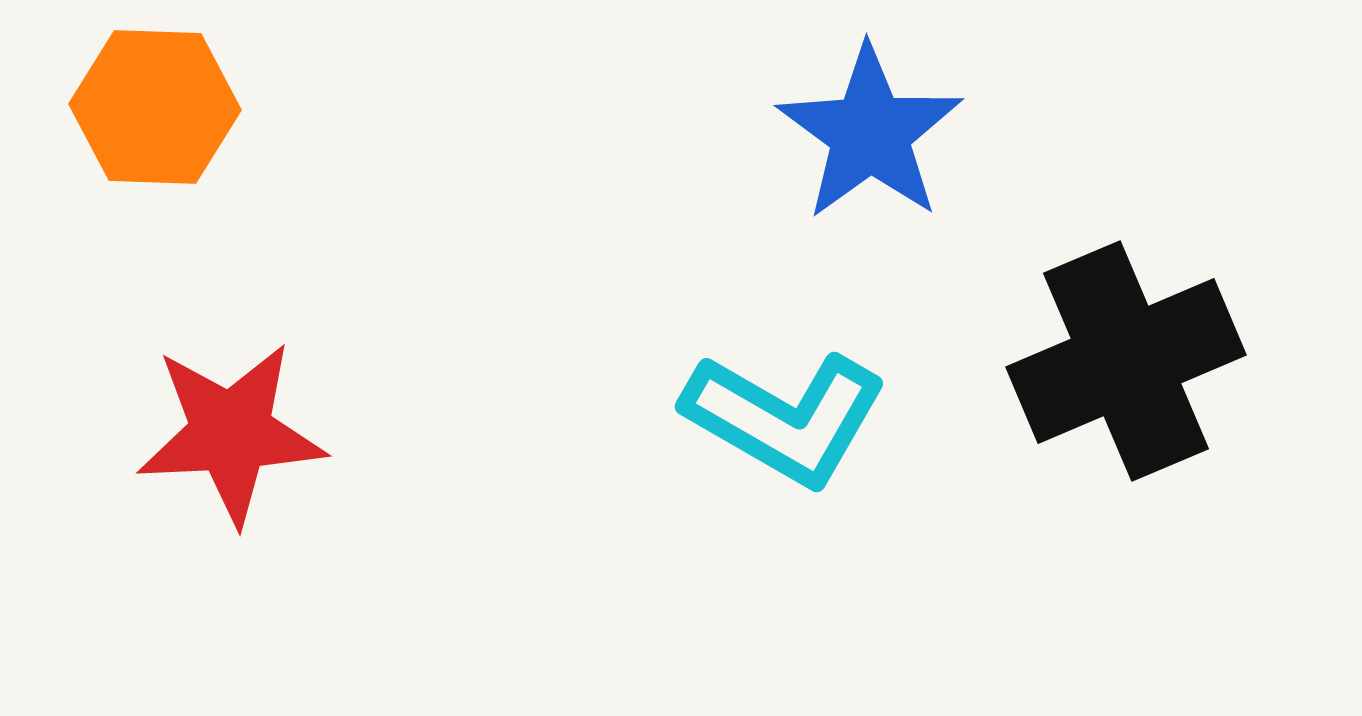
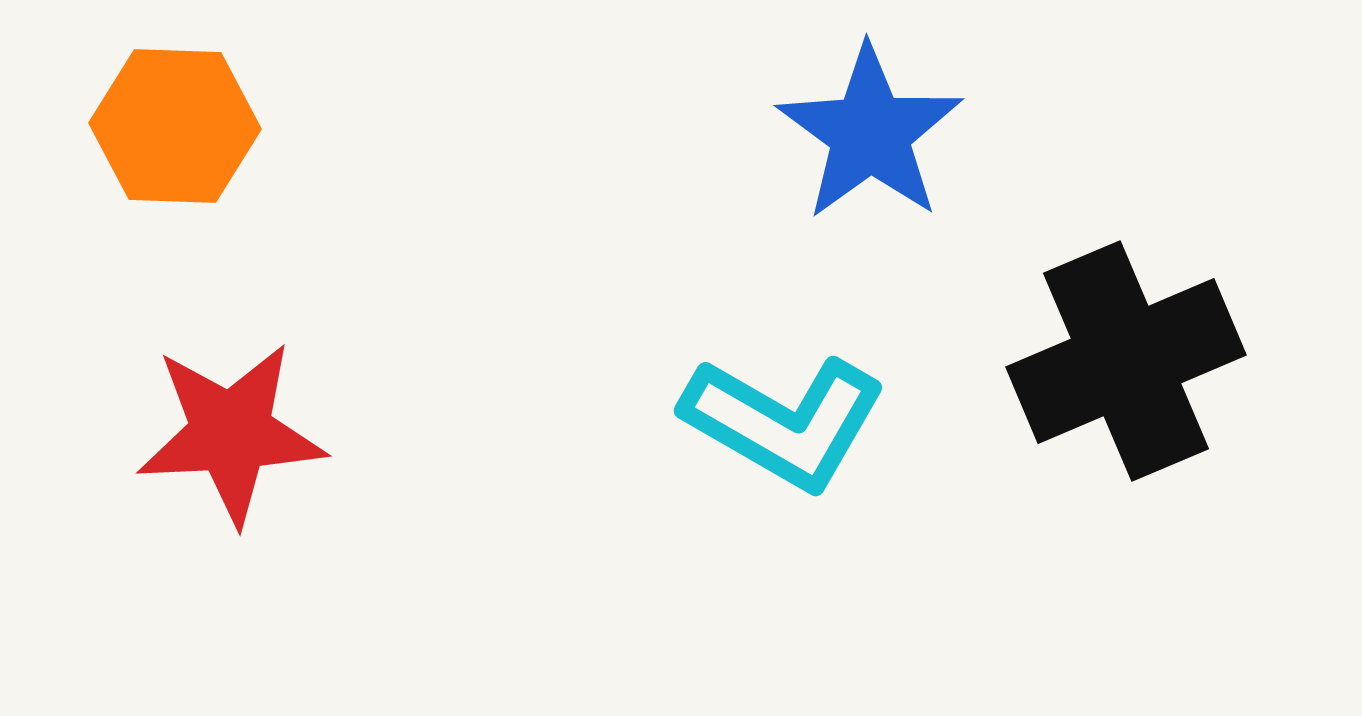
orange hexagon: moved 20 px right, 19 px down
cyan L-shape: moved 1 px left, 4 px down
